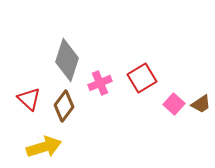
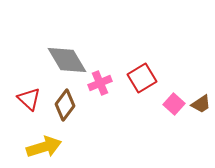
gray diamond: rotated 48 degrees counterclockwise
brown diamond: moved 1 px right, 1 px up
